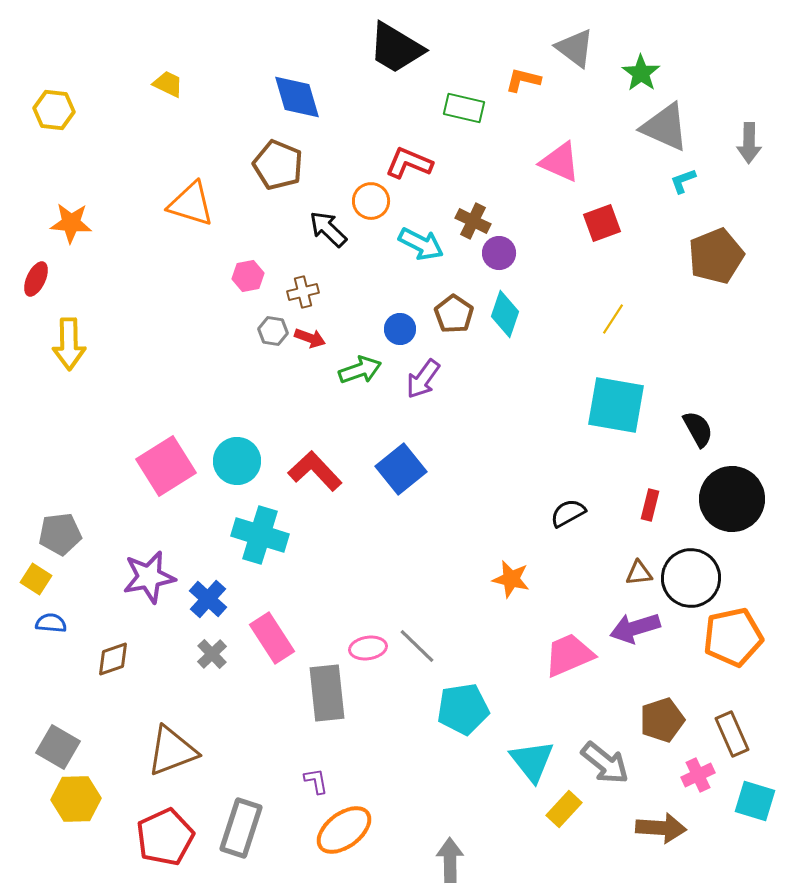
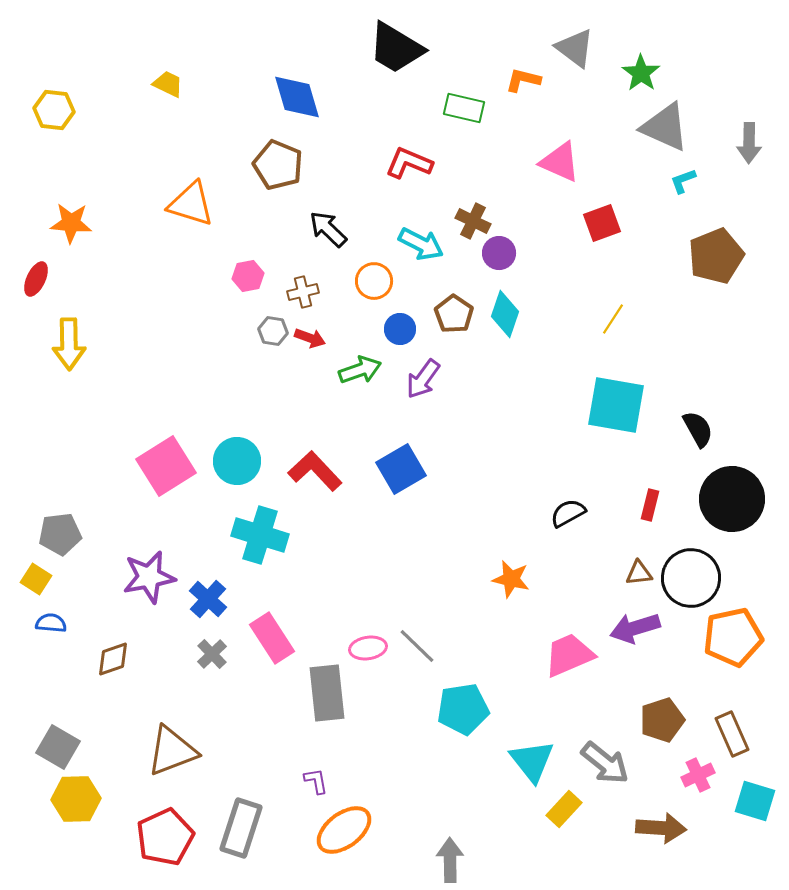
orange circle at (371, 201): moved 3 px right, 80 px down
blue square at (401, 469): rotated 9 degrees clockwise
